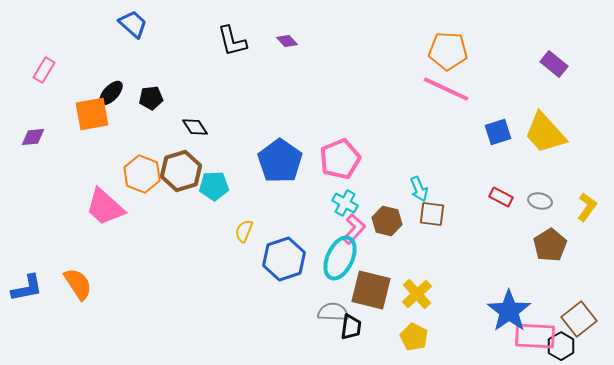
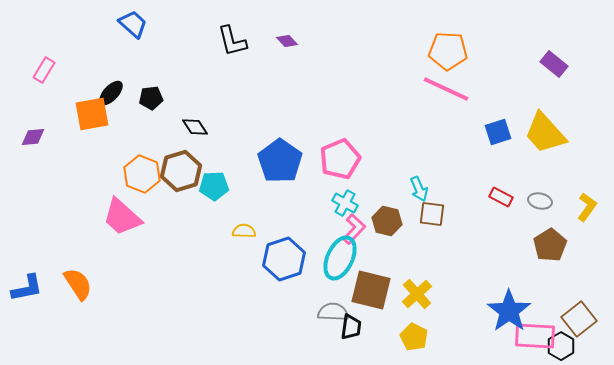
pink trapezoid at (105, 207): moved 17 px right, 10 px down
yellow semicircle at (244, 231): rotated 70 degrees clockwise
